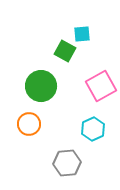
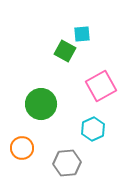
green circle: moved 18 px down
orange circle: moved 7 px left, 24 px down
